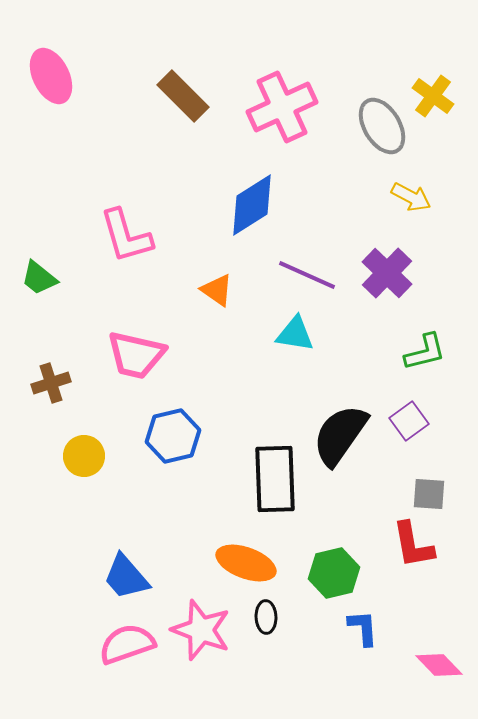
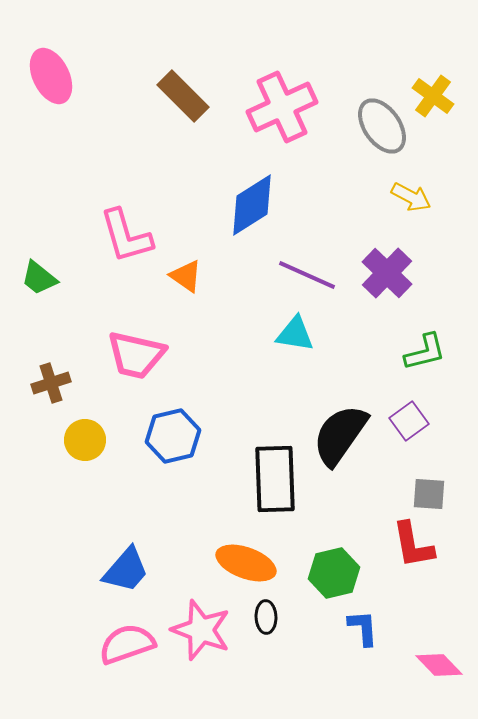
gray ellipse: rotated 4 degrees counterclockwise
orange triangle: moved 31 px left, 14 px up
yellow circle: moved 1 px right, 16 px up
blue trapezoid: moved 7 px up; rotated 98 degrees counterclockwise
